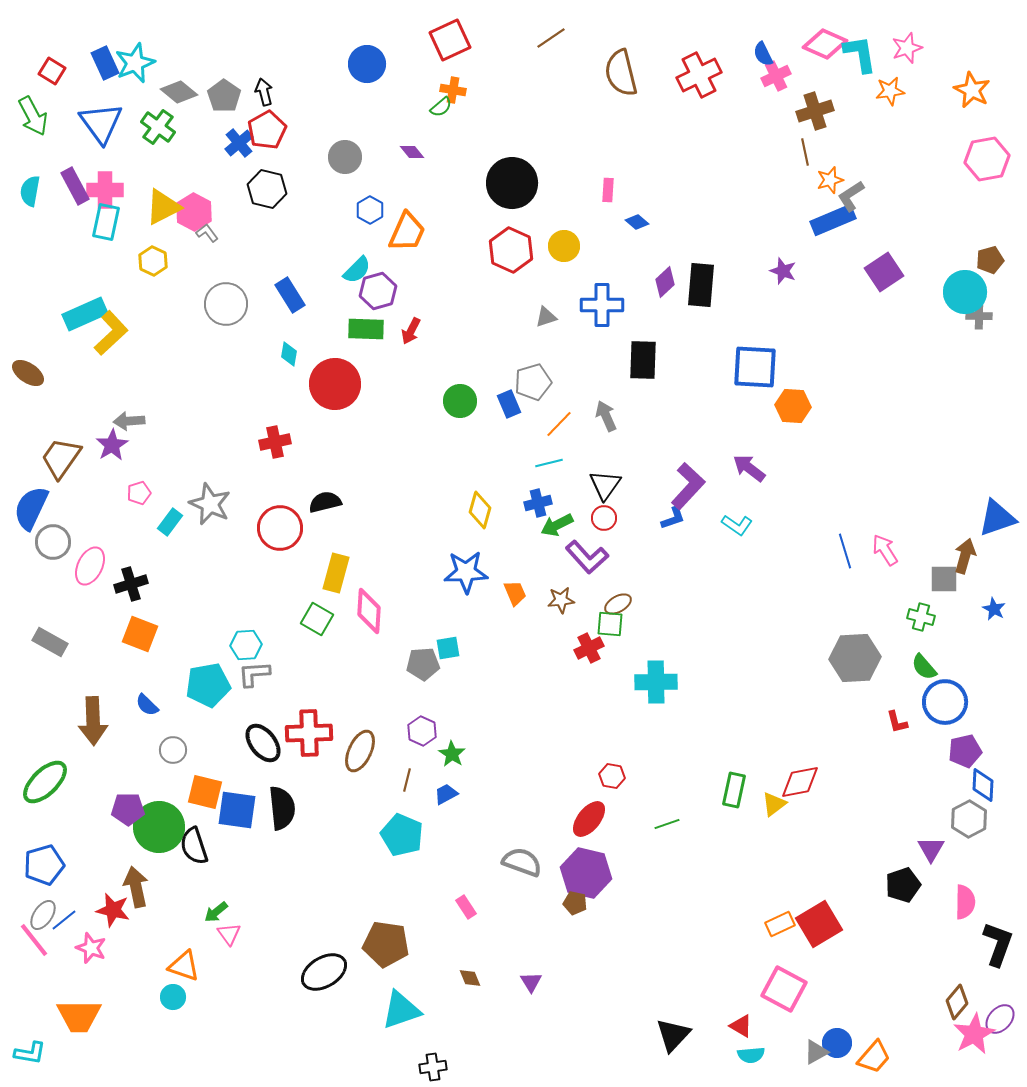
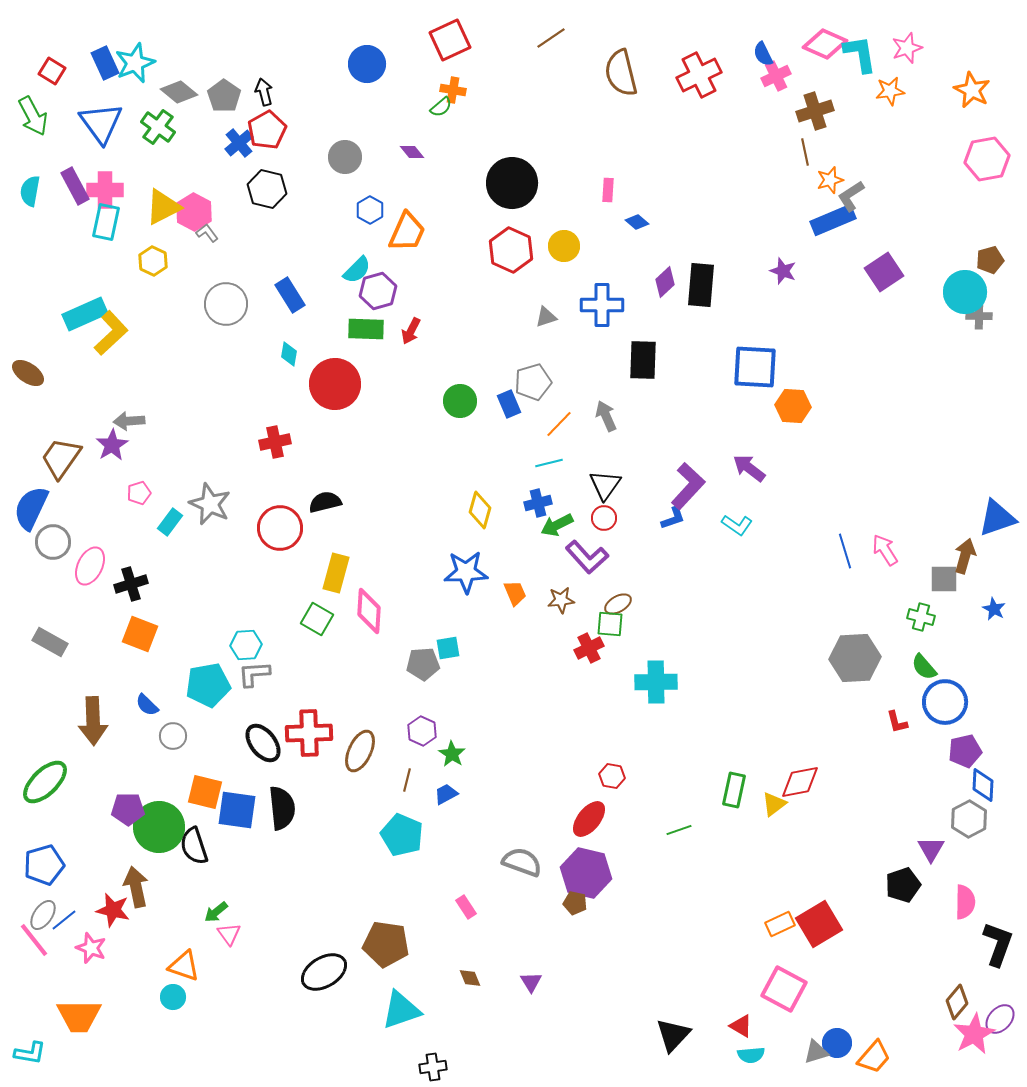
gray circle at (173, 750): moved 14 px up
green line at (667, 824): moved 12 px right, 6 px down
gray triangle at (816, 1052): rotated 12 degrees clockwise
